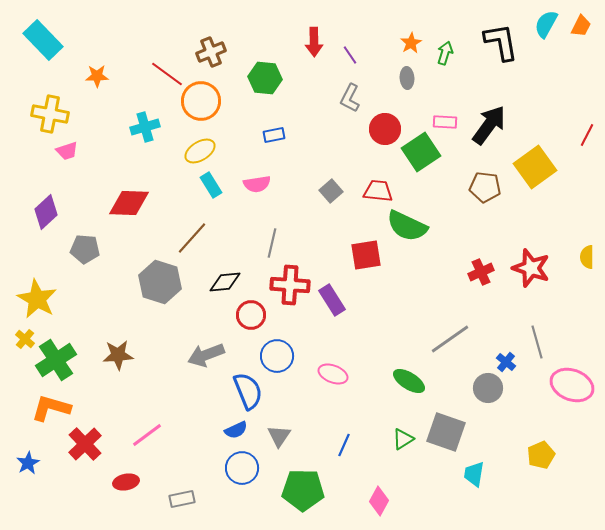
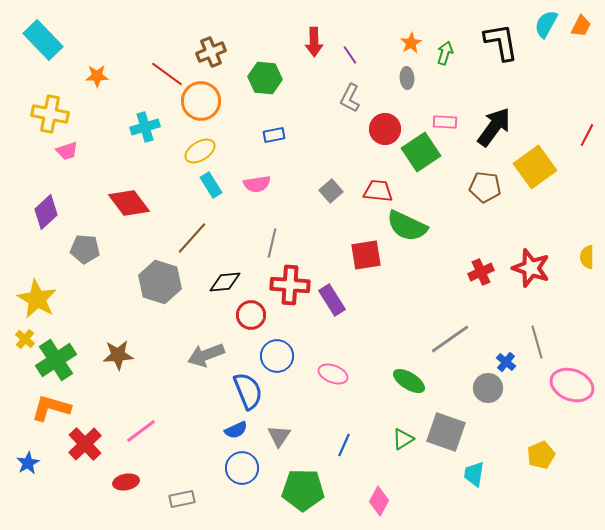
black arrow at (489, 125): moved 5 px right, 2 px down
red diamond at (129, 203): rotated 51 degrees clockwise
pink line at (147, 435): moved 6 px left, 4 px up
